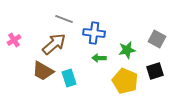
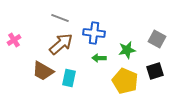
gray line: moved 4 px left, 1 px up
brown arrow: moved 7 px right
cyan rectangle: rotated 30 degrees clockwise
